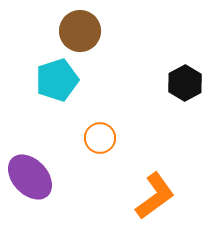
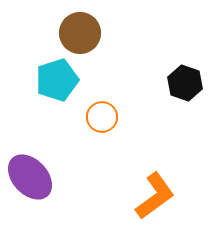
brown circle: moved 2 px down
black hexagon: rotated 12 degrees counterclockwise
orange circle: moved 2 px right, 21 px up
